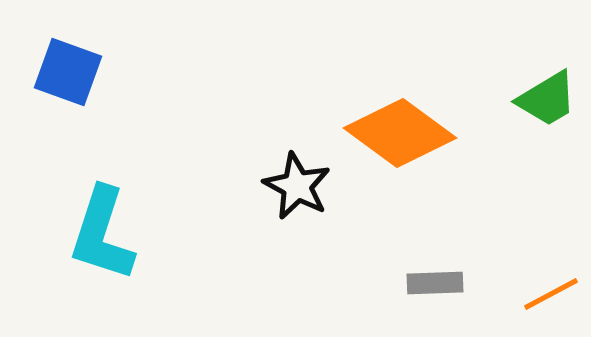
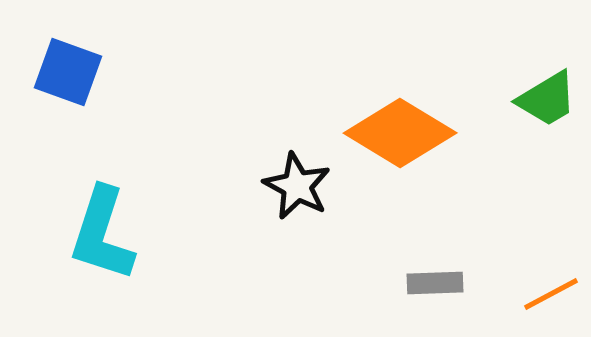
orange diamond: rotated 5 degrees counterclockwise
